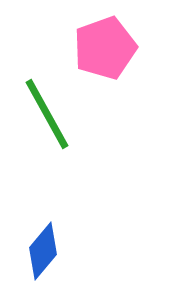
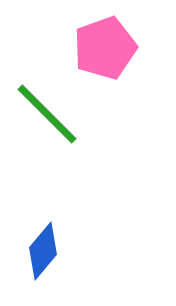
green line: rotated 16 degrees counterclockwise
